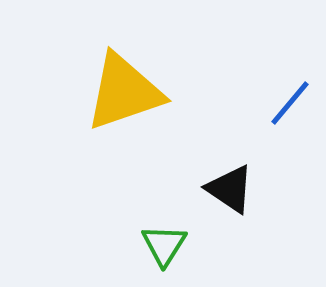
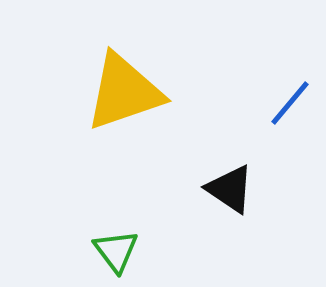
green triangle: moved 48 px left, 6 px down; rotated 9 degrees counterclockwise
